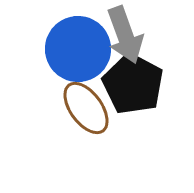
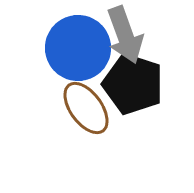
blue circle: moved 1 px up
black pentagon: rotated 10 degrees counterclockwise
